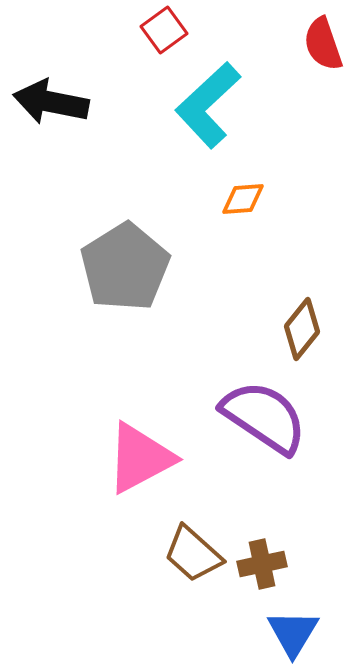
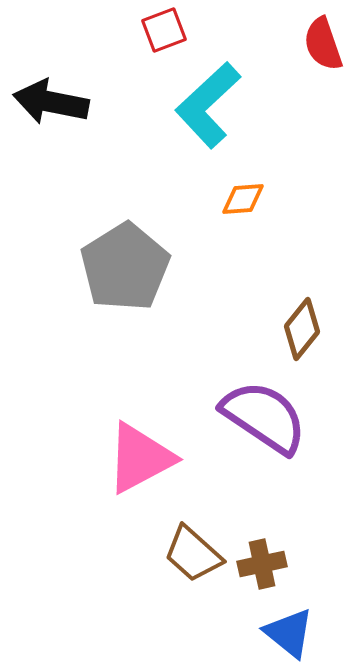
red square: rotated 15 degrees clockwise
blue triangle: moved 4 px left; rotated 22 degrees counterclockwise
